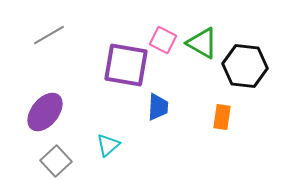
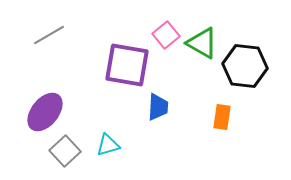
pink square: moved 3 px right, 5 px up; rotated 24 degrees clockwise
purple square: moved 1 px right
cyan triangle: rotated 25 degrees clockwise
gray square: moved 9 px right, 10 px up
